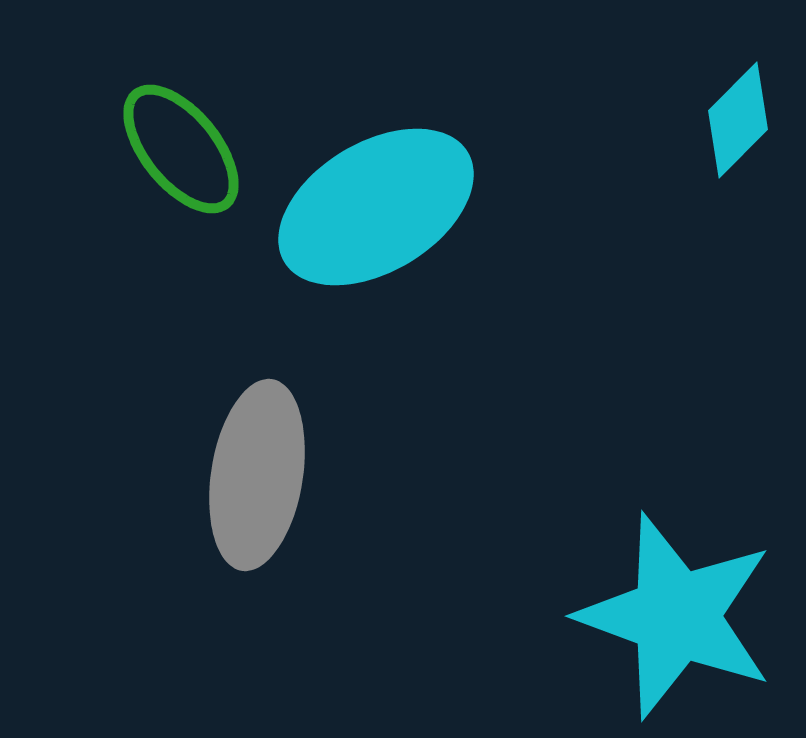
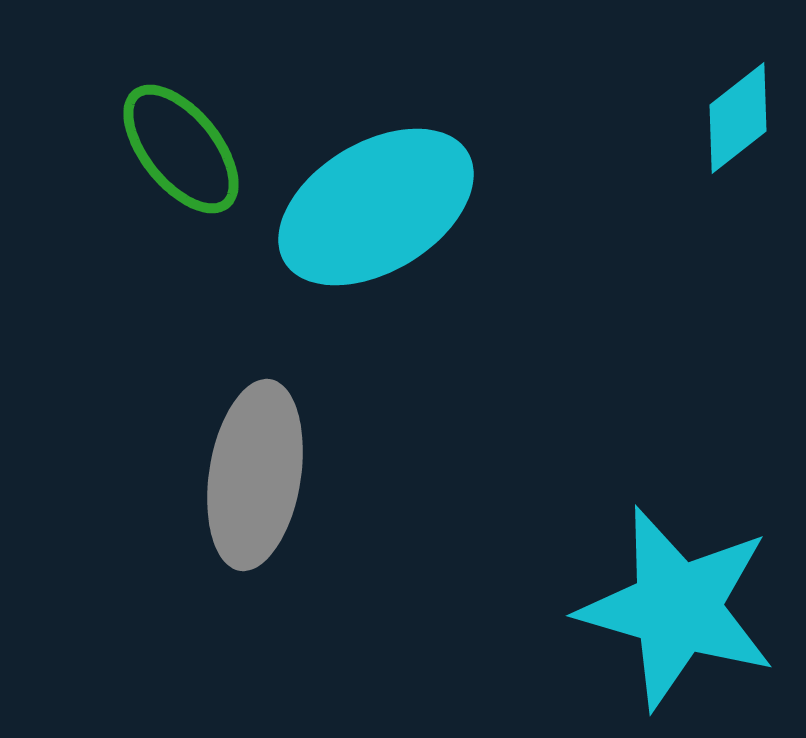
cyan diamond: moved 2 px up; rotated 7 degrees clockwise
gray ellipse: moved 2 px left
cyan star: moved 1 px right, 8 px up; rotated 4 degrees counterclockwise
